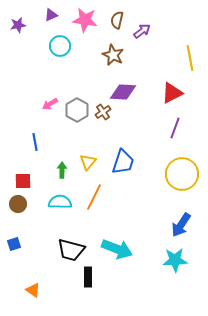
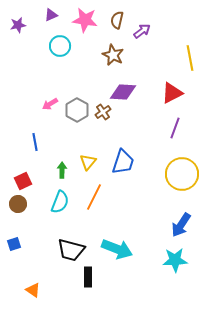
red square: rotated 24 degrees counterclockwise
cyan semicircle: rotated 110 degrees clockwise
